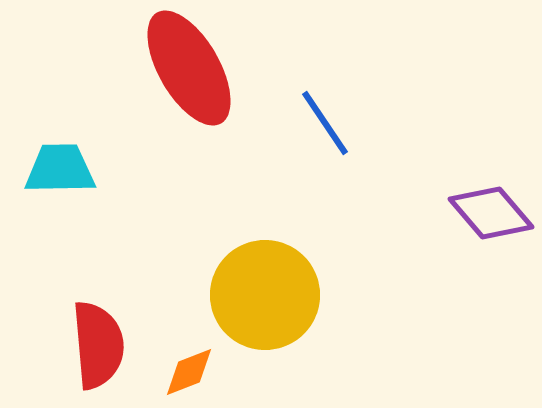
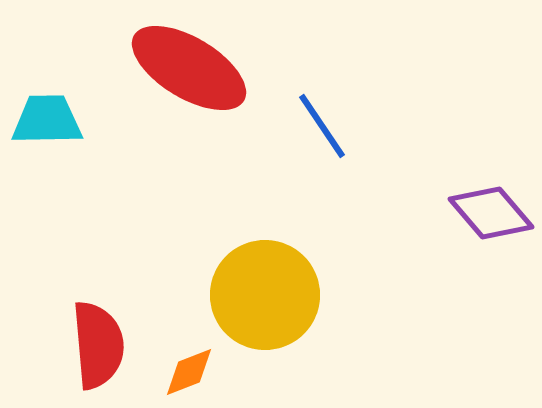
red ellipse: rotated 29 degrees counterclockwise
blue line: moved 3 px left, 3 px down
cyan trapezoid: moved 13 px left, 49 px up
